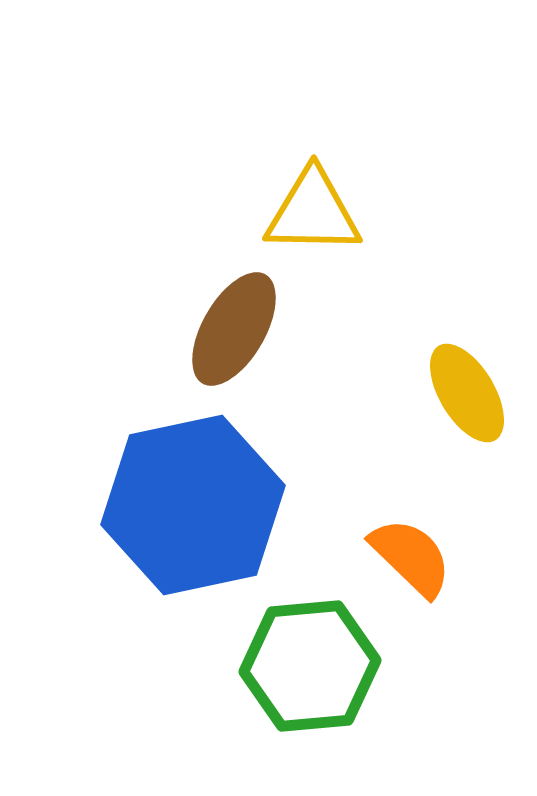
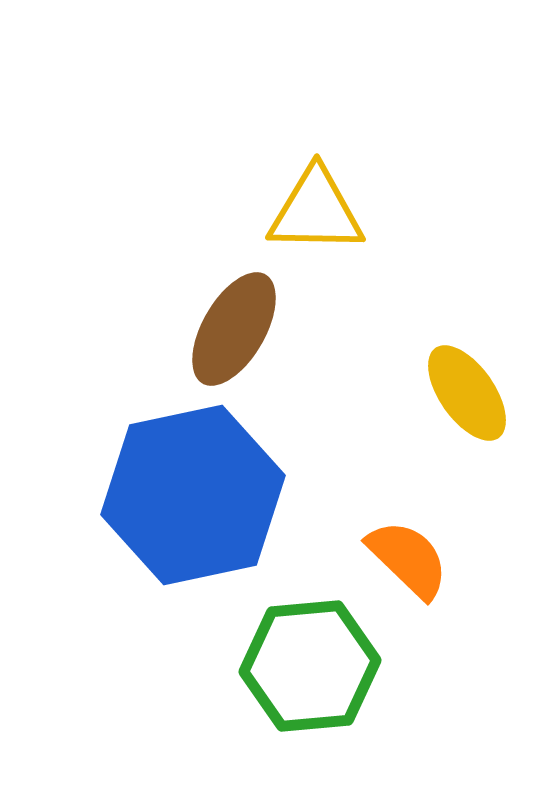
yellow triangle: moved 3 px right, 1 px up
yellow ellipse: rotated 4 degrees counterclockwise
blue hexagon: moved 10 px up
orange semicircle: moved 3 px left, 2 px down
